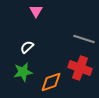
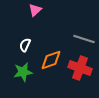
pink triangle: moved 1 px left, 1 px up; rotated 16 degrees clockwise
white semicircle: moved 2 px left, 2 px up; rotated 24 degrees counterclockwise
orange diamond: moved 22 px up
